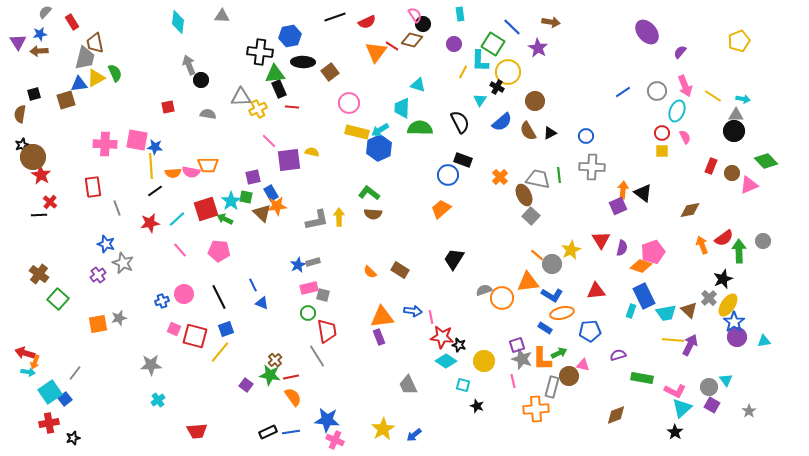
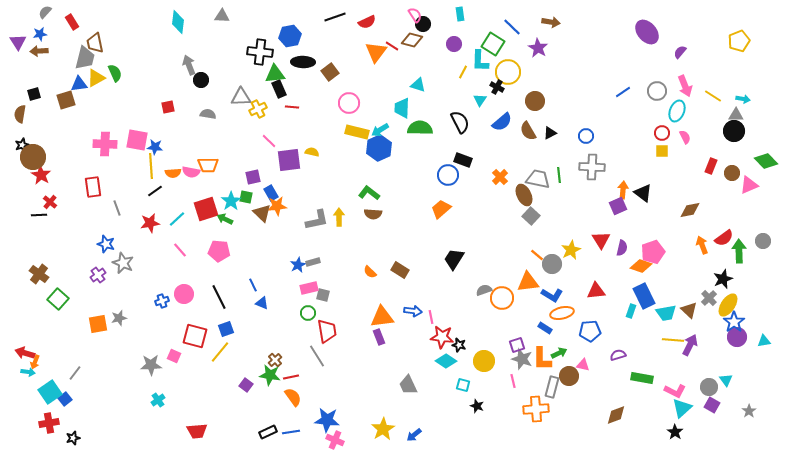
pink square at (174, 329): moved 27 px down
